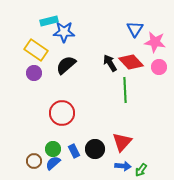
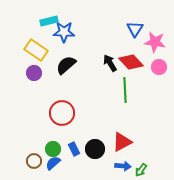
red triangle: rotated 20 degrees clockwise
blue rectangle: moved 2 px up
